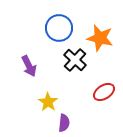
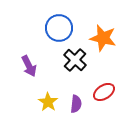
orange star: moved 3 px right
purple semicircle: moved 12 px right, 19 px up
